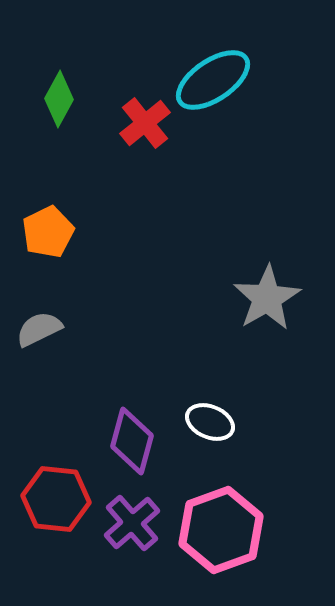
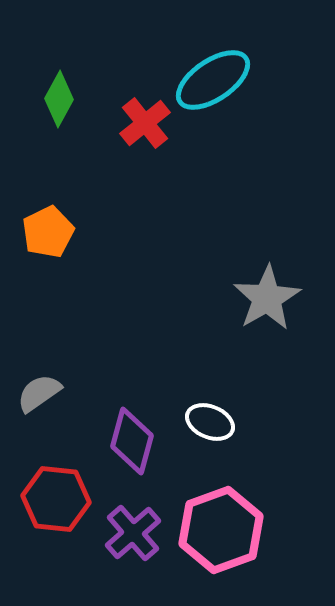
gray semicircle: moved 64 px down; rotated 9 degrees counterclockwise
purple cross: moved 1 px right, 10 px down
